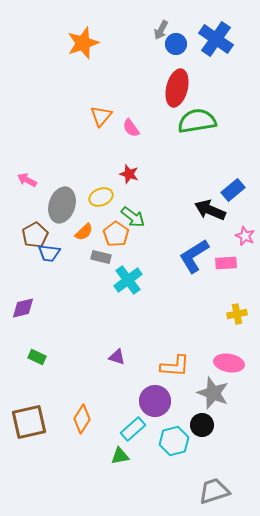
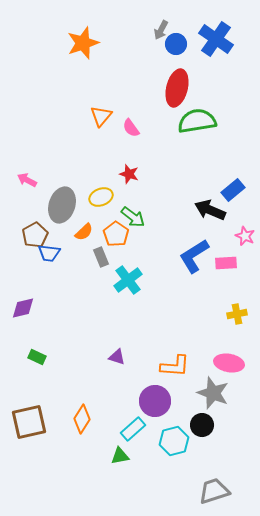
gray rectangle: rotated 54 degrees clockwise
